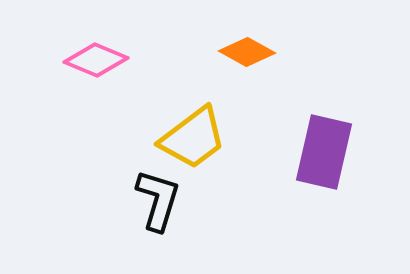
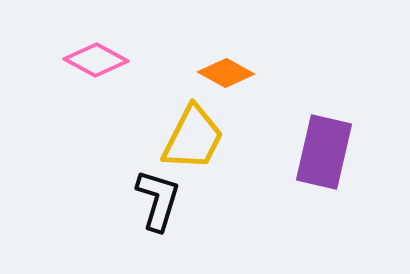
orange diamond: moved 21 px left, 21 px down
pink diamond: rotated 6 degrees clockwise
yellow trapezoid: rotated 26 degrees counterclockwise
